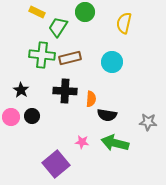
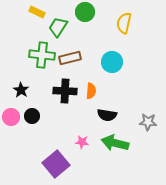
orange semicircle: moved 8 px up
